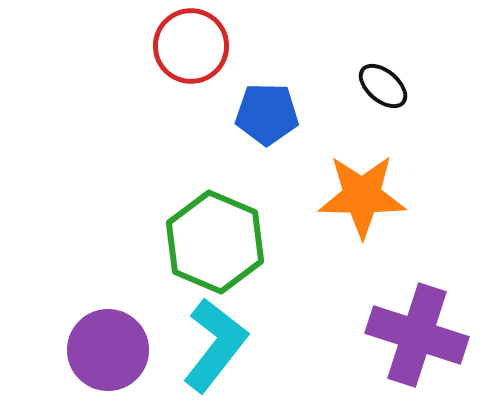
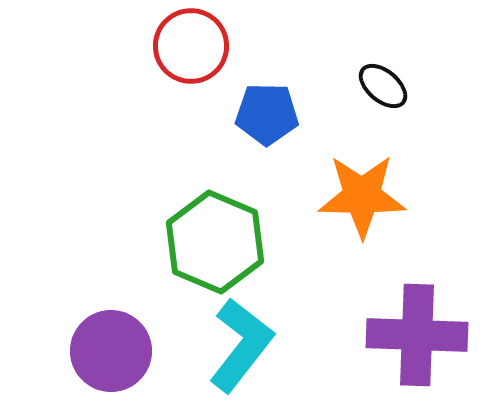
purple cross: rotated 16 degrees counterclockwise
cyan L-shape: moved 26 px right
purple circle: moved 3 px right, 1 px down
